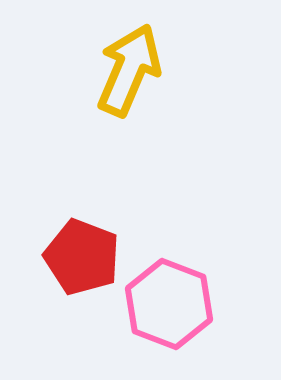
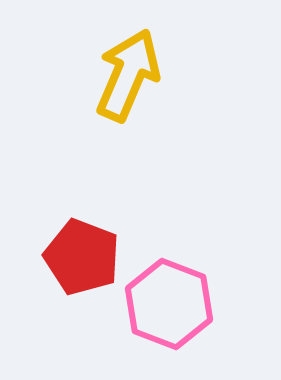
yellow arrow: moved 1 px left, 5 px down
